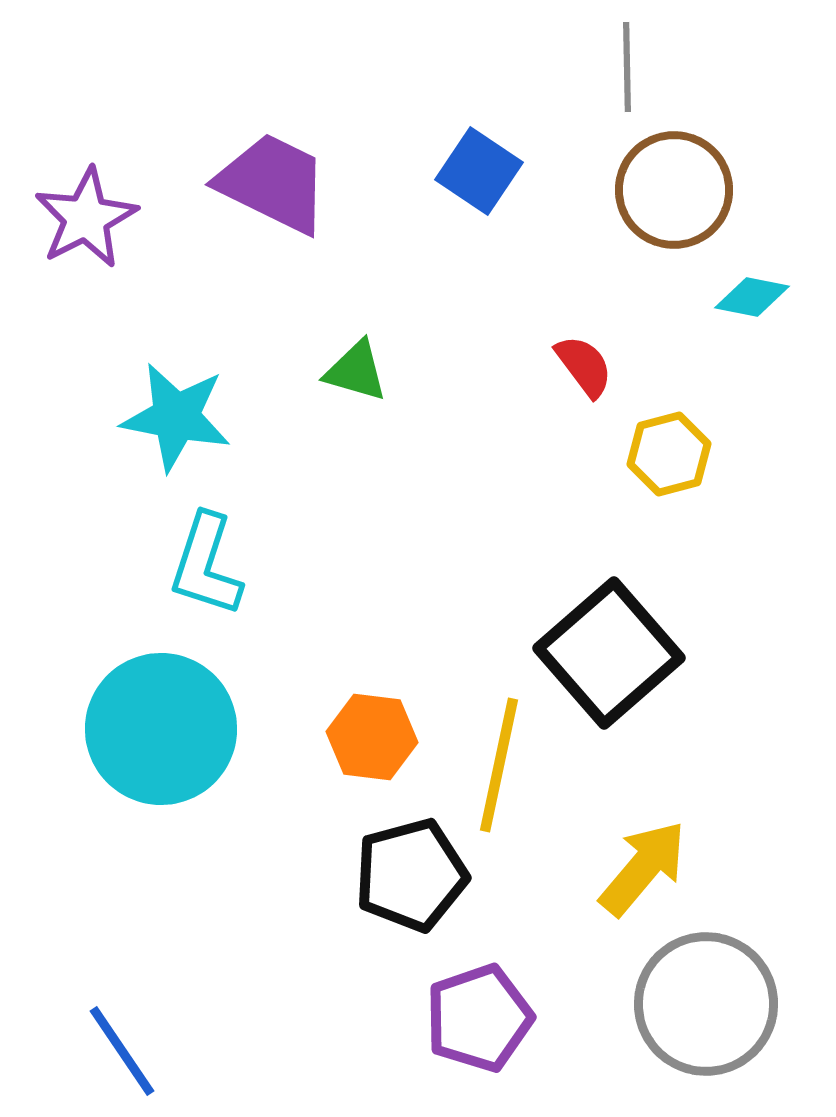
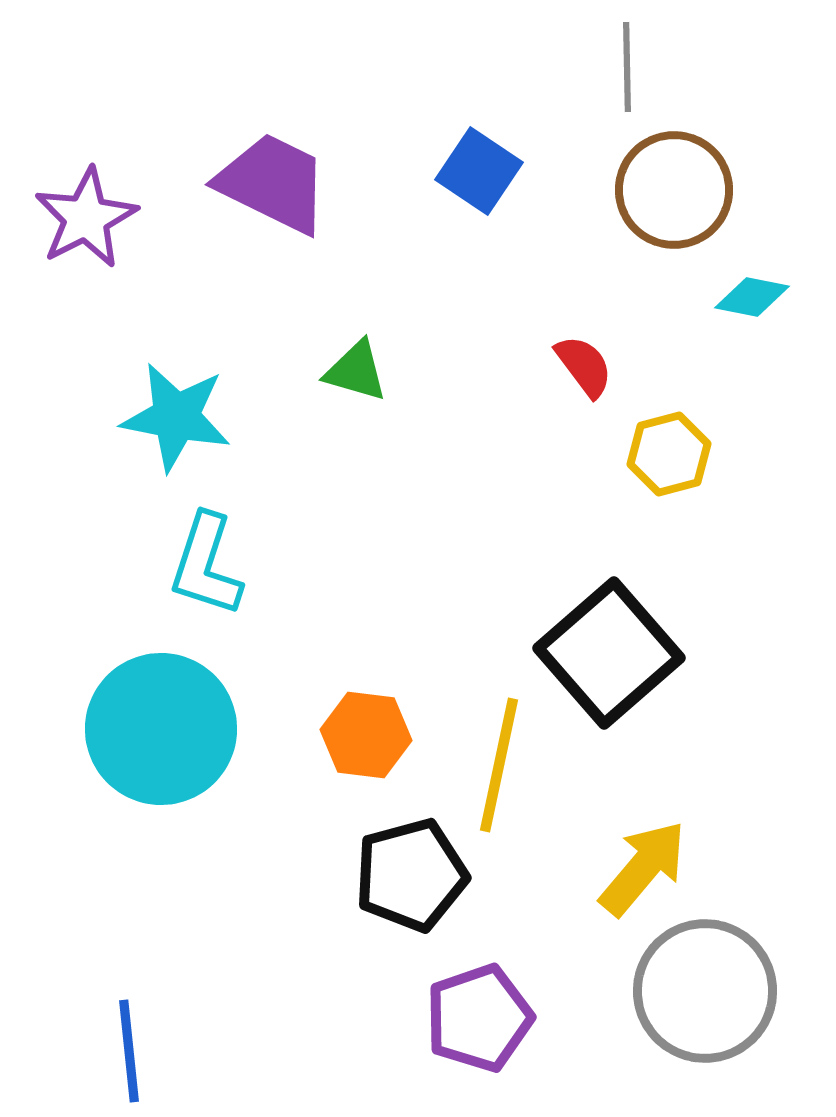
orange hexagon: moved 6 px left, 2 px up
gray circle: moved 1 px left, 13 px up
blue line: moved 7 px right; rotated 28 degrees clockwise
